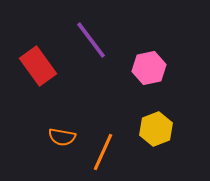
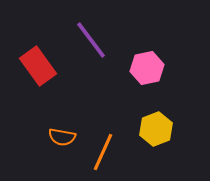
pink hexagon: moved 2 px left
